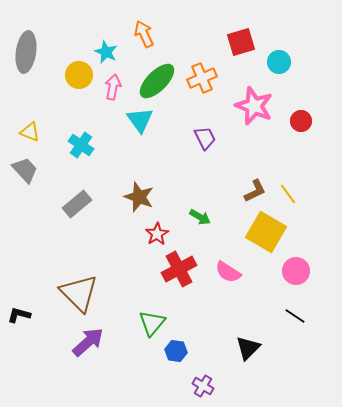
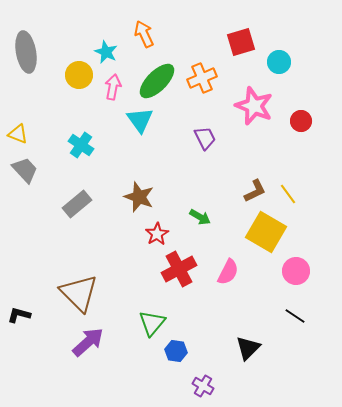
gray ellipse: rotated 18 degrees counterclockwise
yellow triangle: moved 12 px left, 2 px down
pink semicircle: rotated 96 degrees counterclockwise
